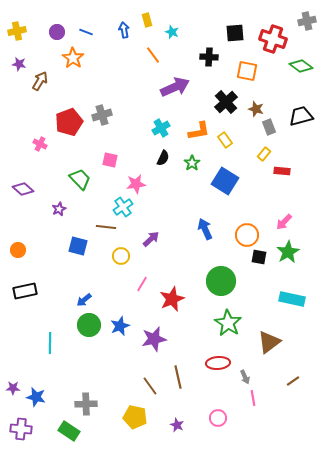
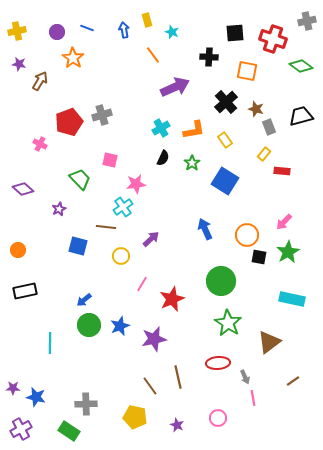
blue line at (86, 32): moved 1 px right, 4 px up
orange L-shape at (199, 131): moved 5 px left, 1 px up
purple cross at (21, 429): rotated 35 degrees counterclockwise
